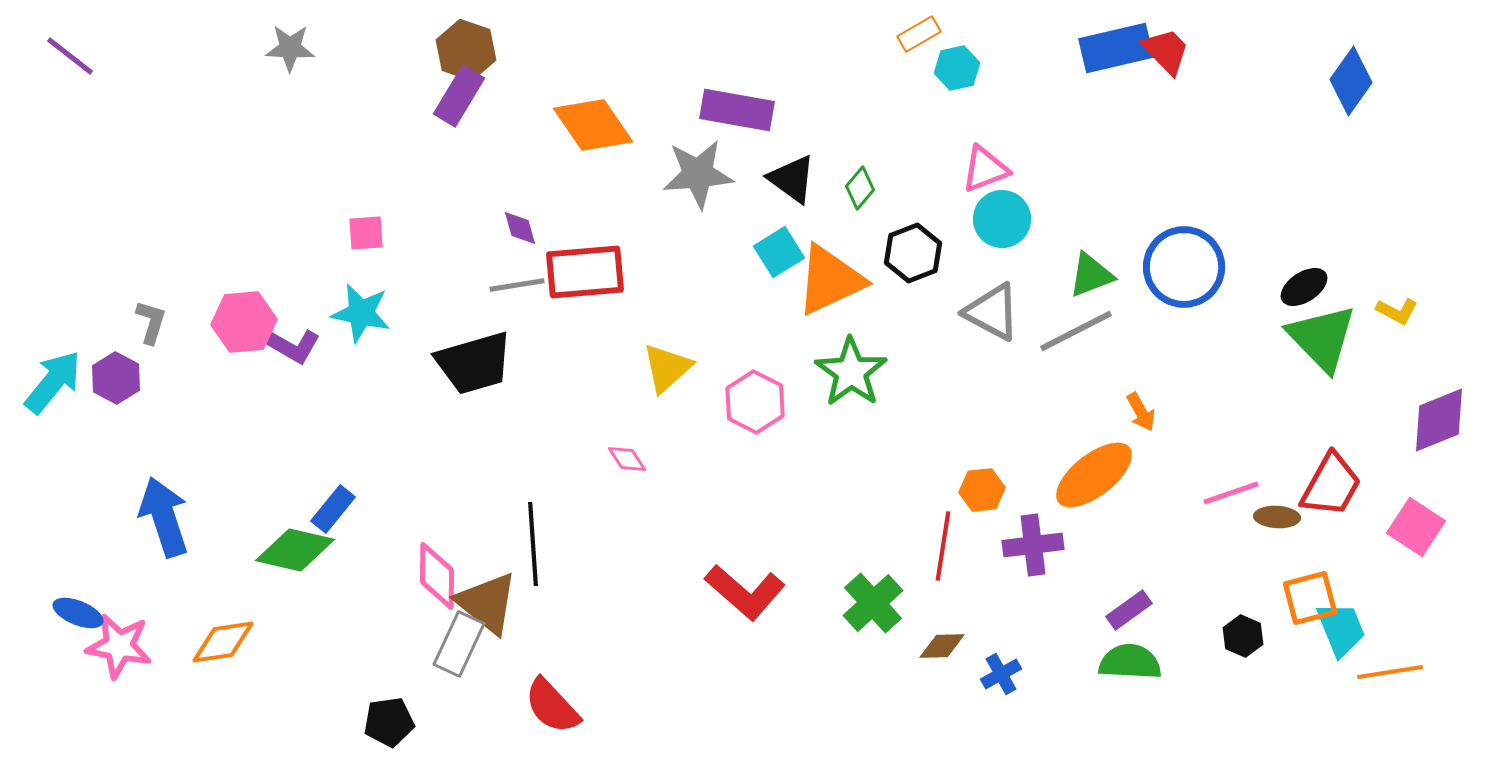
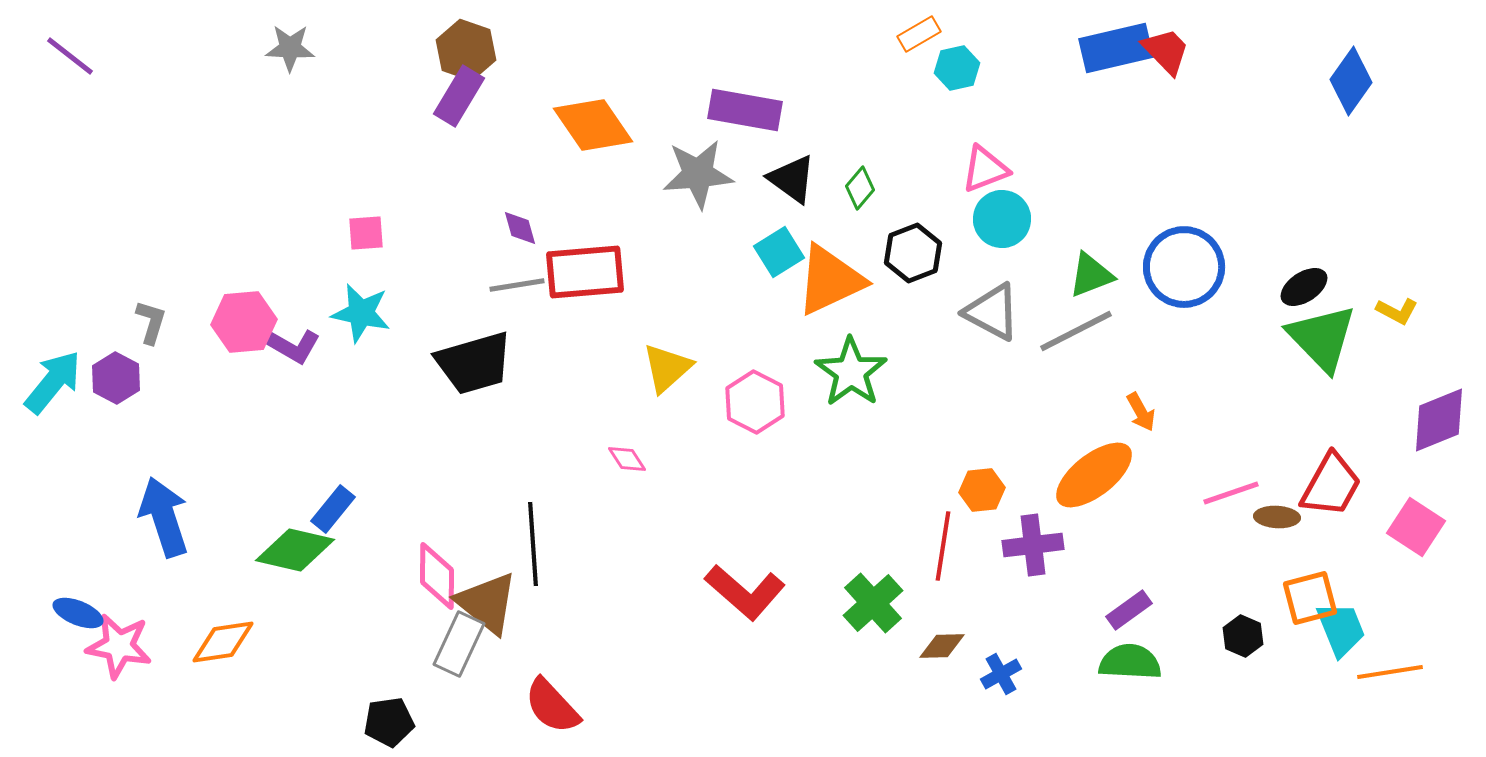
purple rectangle at (737, 110): moved 8 px right
